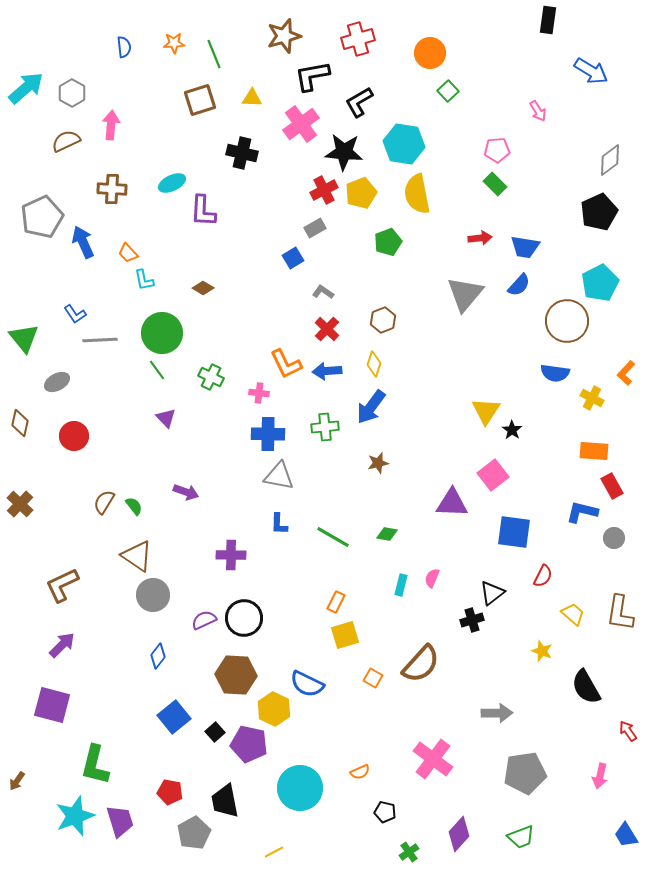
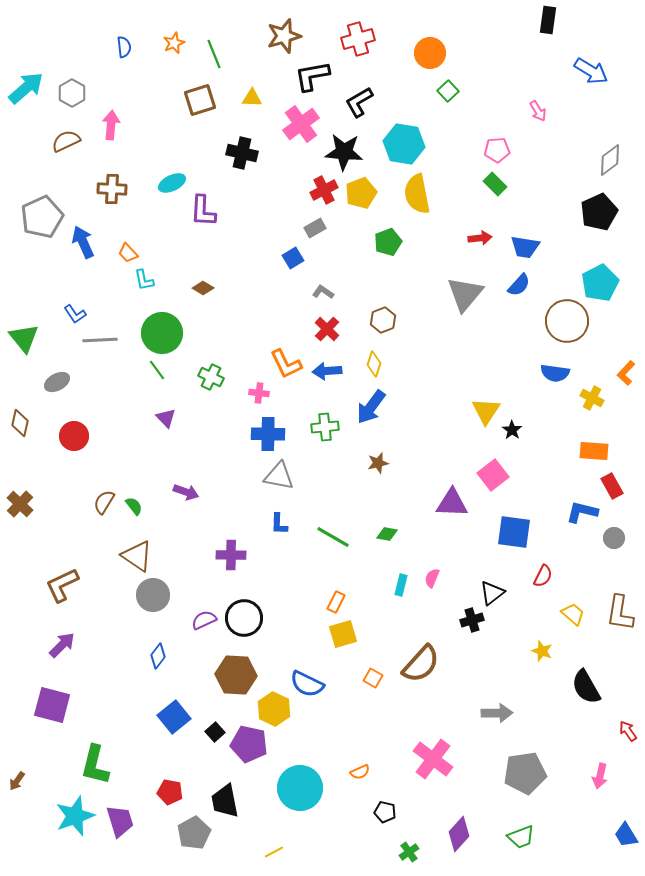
orange star at (174, 43): rotated 20 degrees counterclockwise
yellow square at (345, 635): moved 2 px left, 1 px up
